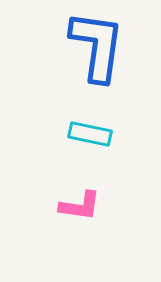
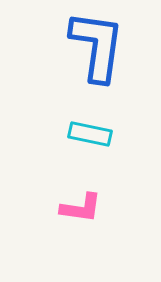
pink L-shape: moved 1 px right, 2 px down
